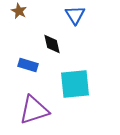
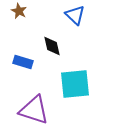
blue triangle: rotated 15 degrees counterclockwise
black diamond: moved 2 px down
blue rectangle: moved 5 px left, 3 px up
purple triangle: rotated 36 degrees clockwise
